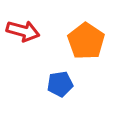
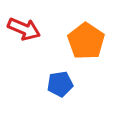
red arrow: moved 1 px right, 2 px up; rotated 8 degrees clockwise
